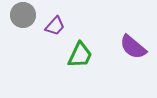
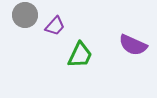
gray circle: moved 2 px right
purple semicircle: moved 2 px up; rotated 16 degrees counterclockwise
